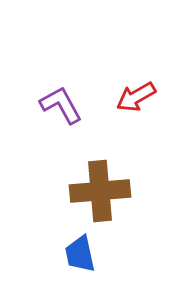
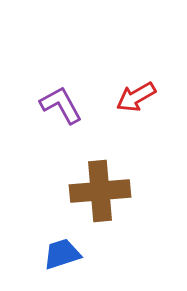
blue trapezoid: moved 18 px left; rotated 84 degrees clockwise
